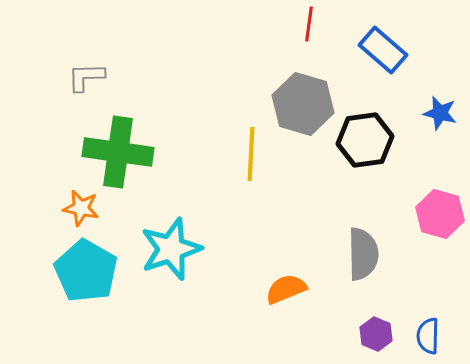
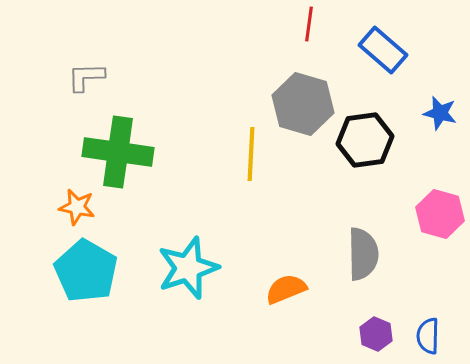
orange star: moved 4 px left, 1 px up
cyan star: moved 17 px right, 19 px down
